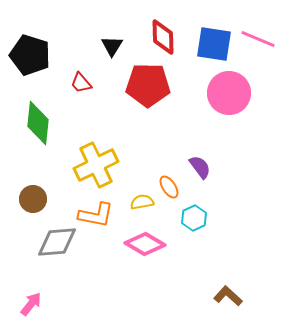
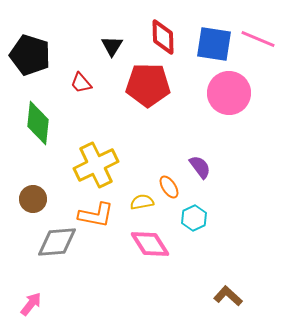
pink diamond: moved 5 px right; rotated 27 degrees clockwise
